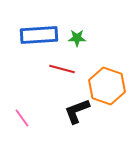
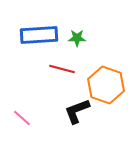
orange hexagon: moved 1 px left, 1 px up
pink line: rotated 12 degrees counterclockwise
